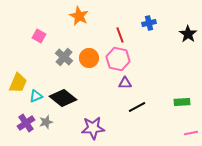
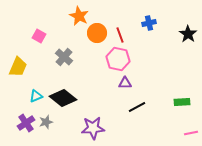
orange circle: moved 8 px right, 25 px up
yellow trapezoid: moved 16 px up
